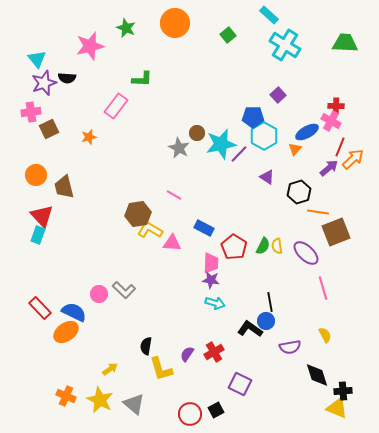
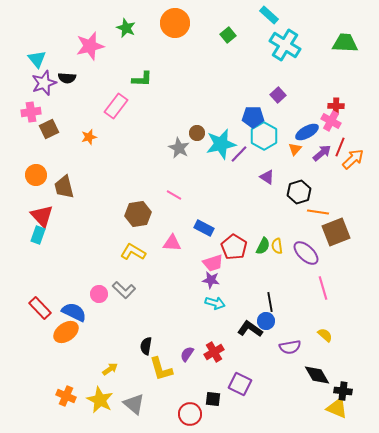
purple arrow at (329, 168): moved 7 px left, 15 px up
yellow L-shape at (150, 230): moved 17 px left, 22 px down
pink trapezoid at (211, 263): moved 2 px right; rotated 70 degrees clockwise
yellow semicircle at (325, 335): rotated 21 degrees counterclockwise
black diamond at (317, 375): rotated 12 degrees counterclockwise
black cross at (343, 391): rotated 12 degrees clockwise
black square at (216, 410): moved 3 px left, 11 px up; rotated 35 degrees clockwise
